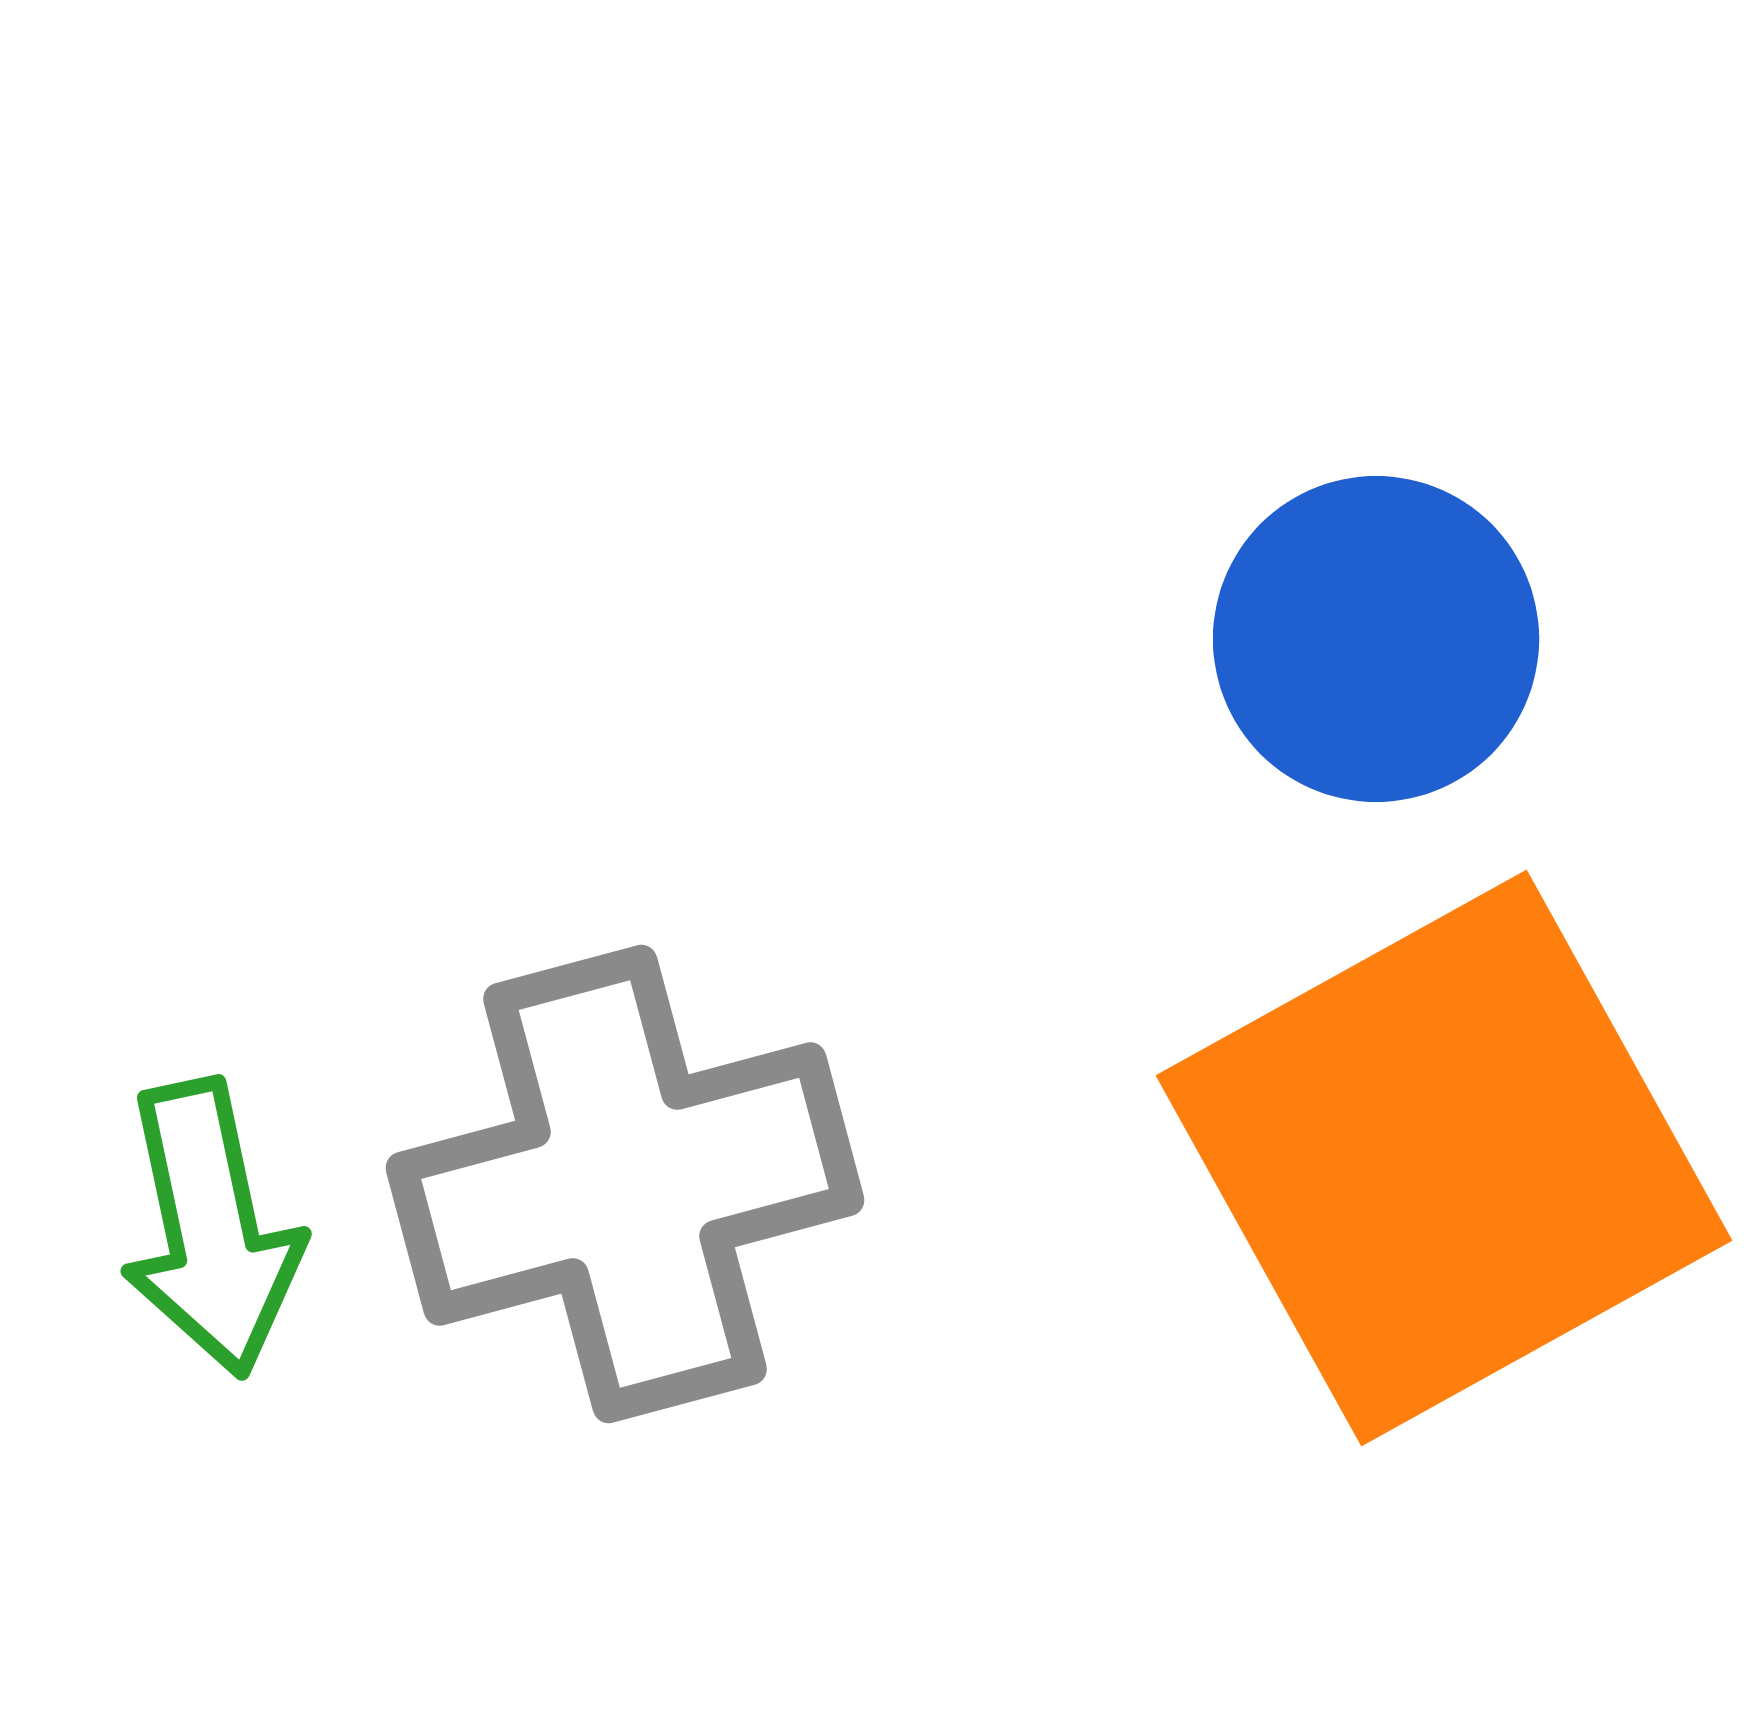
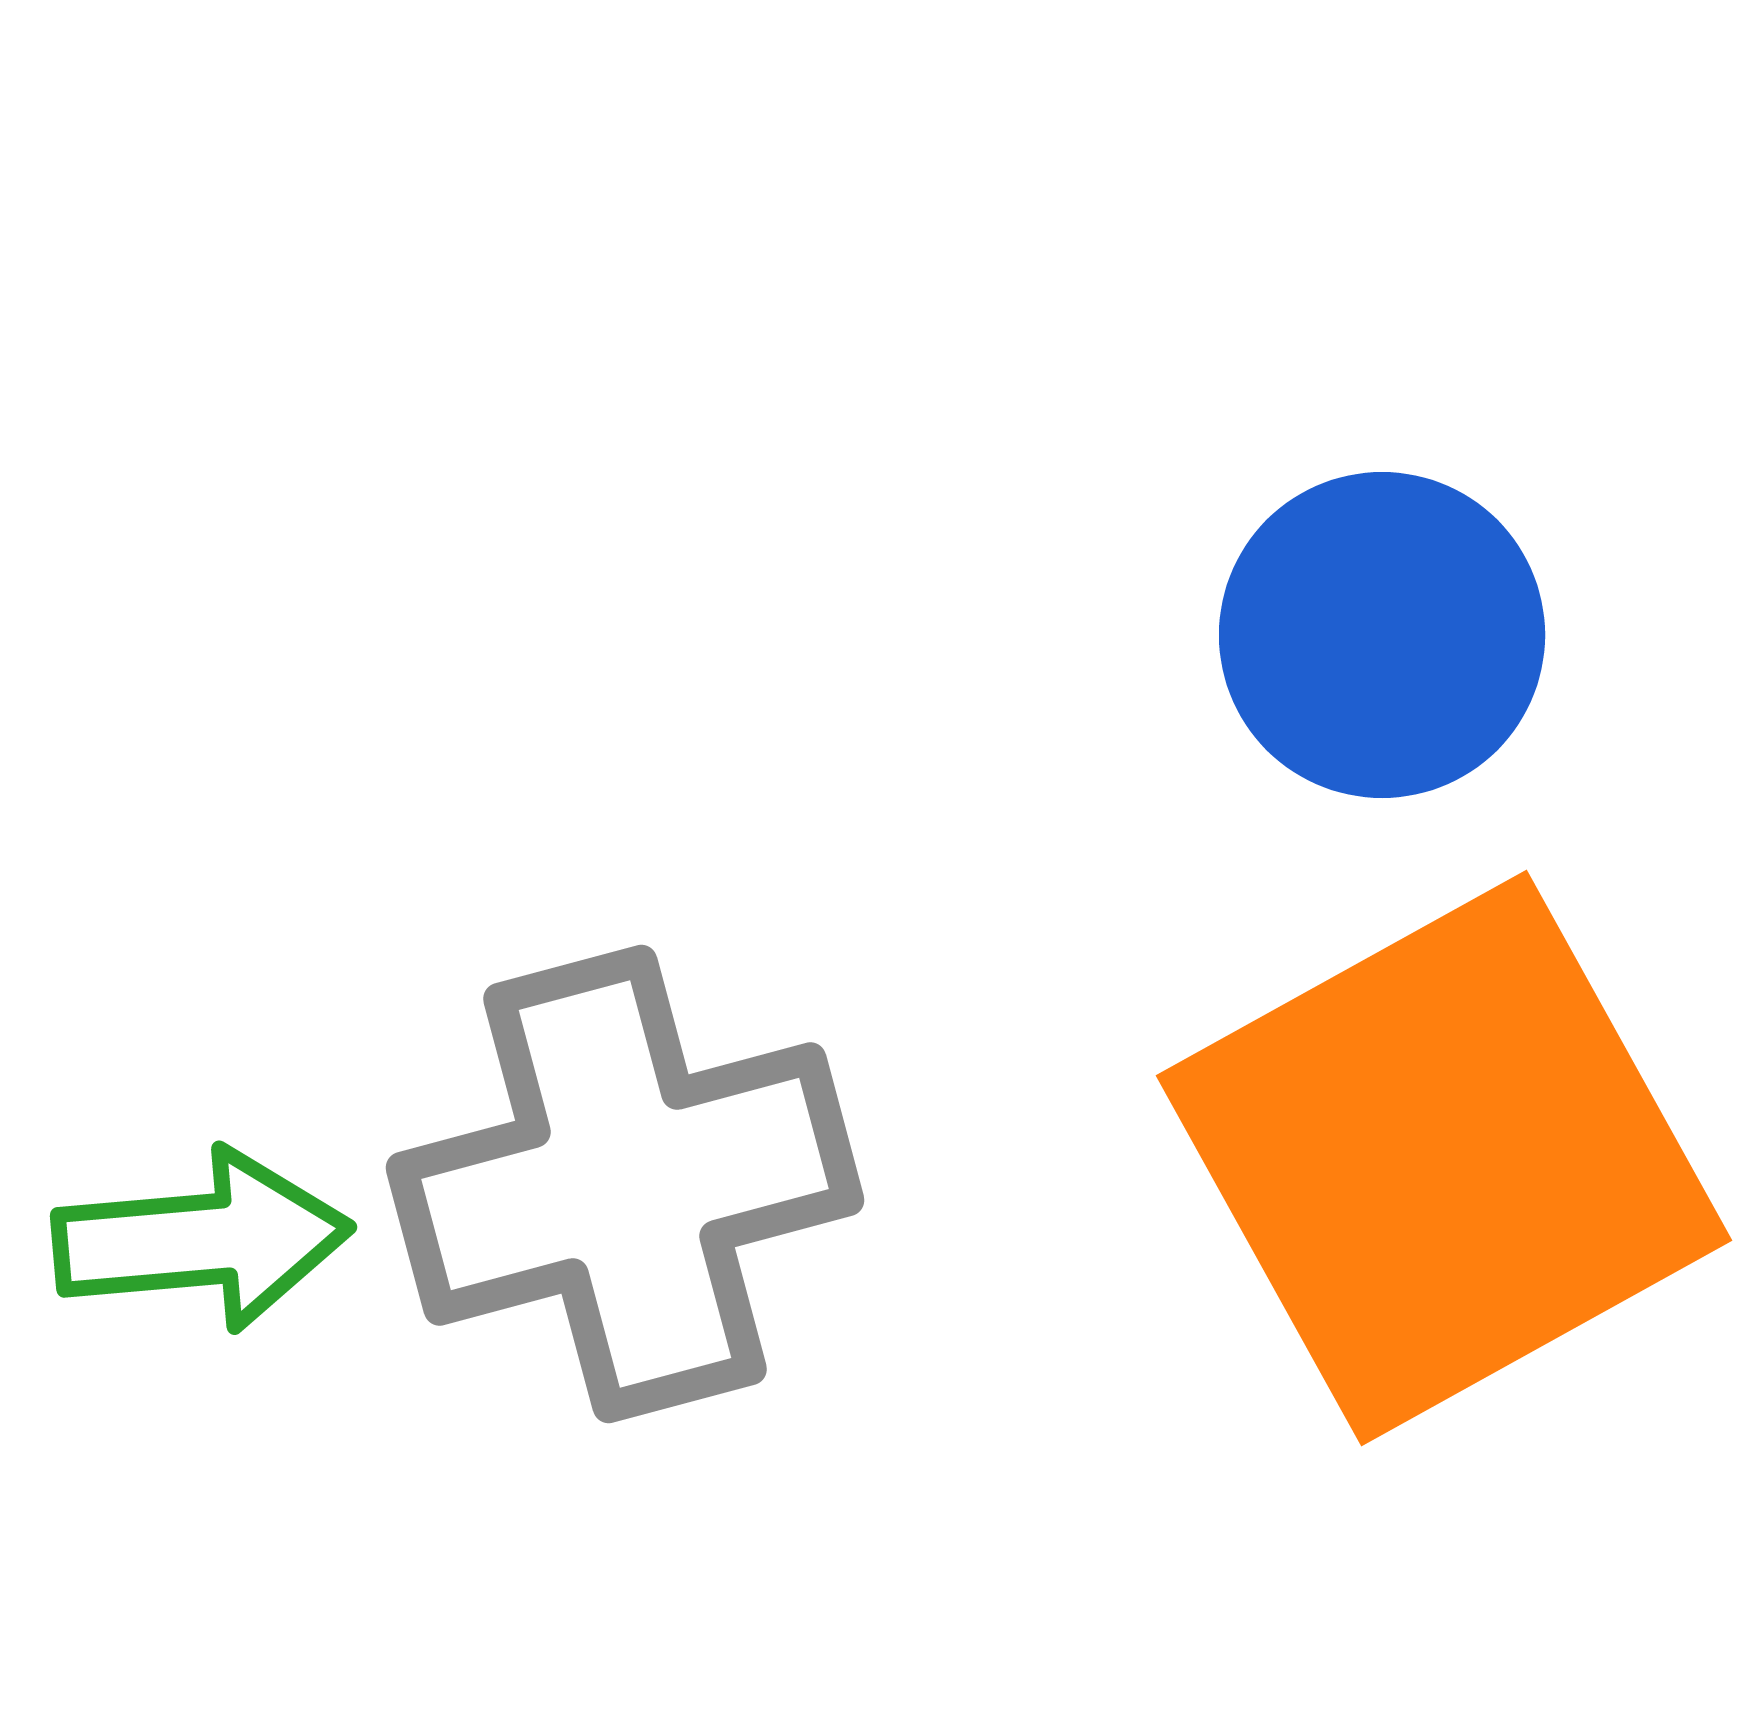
blue circle: moved 6 px right, 4 px up
green arrow: moved 9 px left, 12 px down; rotated 83 degrees counterclockwise
